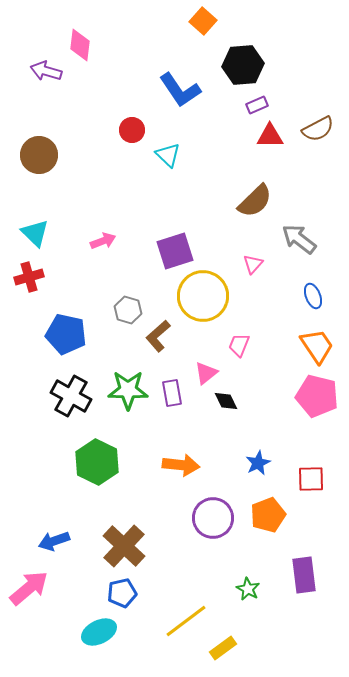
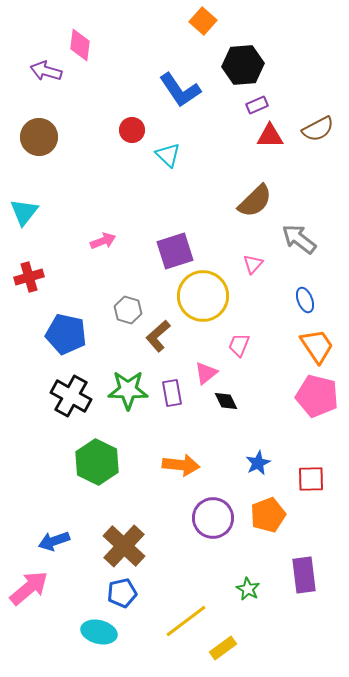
brown circle at (39, 155): moved 18 px up
cyan triangle at (35, 233): moved 11 px left, 21 px up; rotated 24 degrees clockwise
blue ellipse at (313, 296): moved 8 px left, 4 px down
cyan ellipse at (99, 632): rotated 40 degrees clockwise
